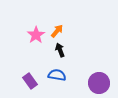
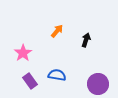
pink star: moved 13 px left, 18 px down
black arrow: moved 26 px right, 10 px up; rotated 40 degrees clockwise
purple circle: moved 1 px left, 1 px down
